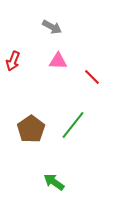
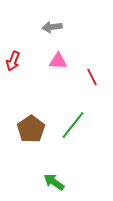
gray arrow: rotated 144 degrees clockwise
red line: rotated 18 degrees clockwise
